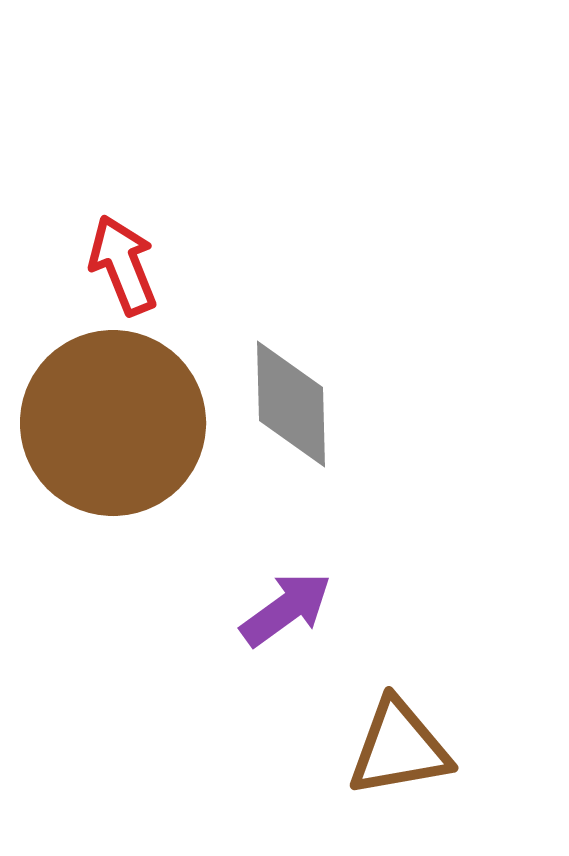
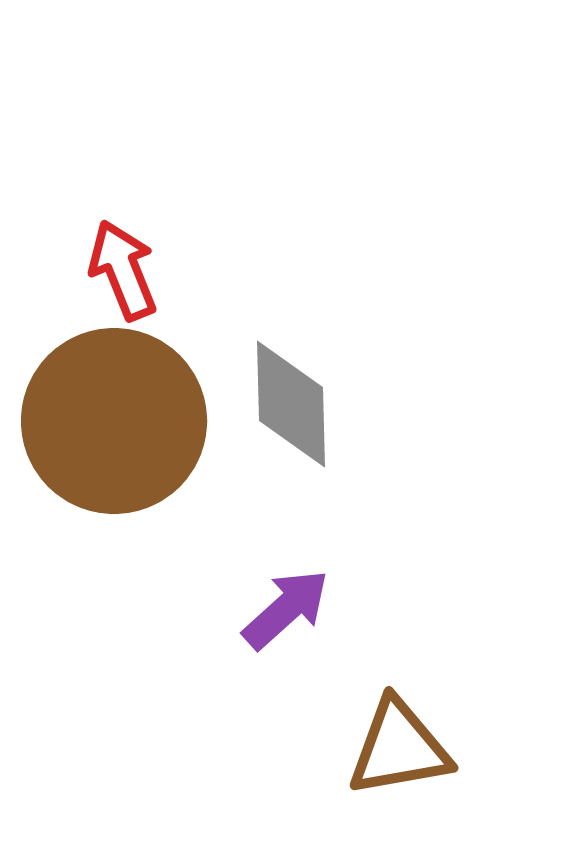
red arrow: moved 5 px down
brown circle: moved 1 px right, 2 px up
purple arrow: rotated 6 degrees counterclockwise
